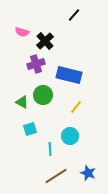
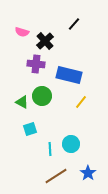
black line: moved 9 px down
purple cross: rotated 24 degrees clockwise
green circle: moved 1 px left, 1 px down
yellow line: moved 5 px right, 5 px up
cyan circle: moved 1 px right, 8 px down
blue star: rotated 14 degrees clockwise
